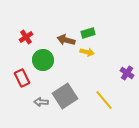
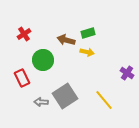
red cross: moved 2 px left, 3 px up
